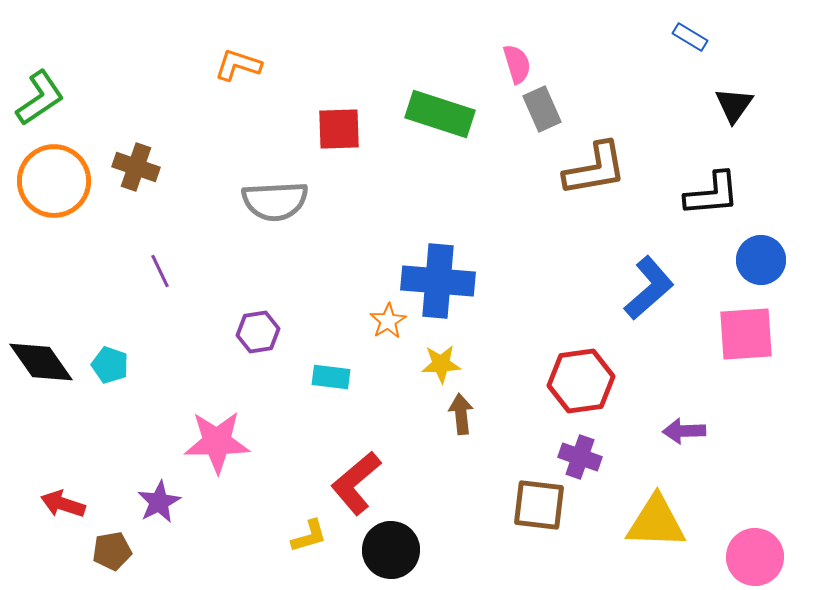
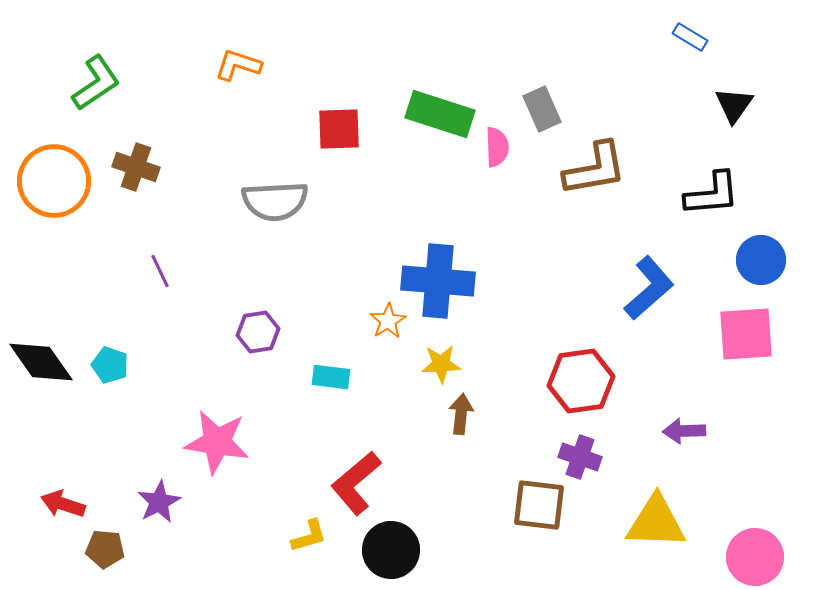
pink semicircle: moved 20 px left, 83 px down; rotated 15 degrees clockwise
green L-shape: moved 56 px right, 15 px up
brown arrow: rotated 12 degrees clockwise
pink star: rotated 10 degrees clockwise
brown pentagon: moved 7 px left, 2 px up; rotated 15 degrees clockwise
